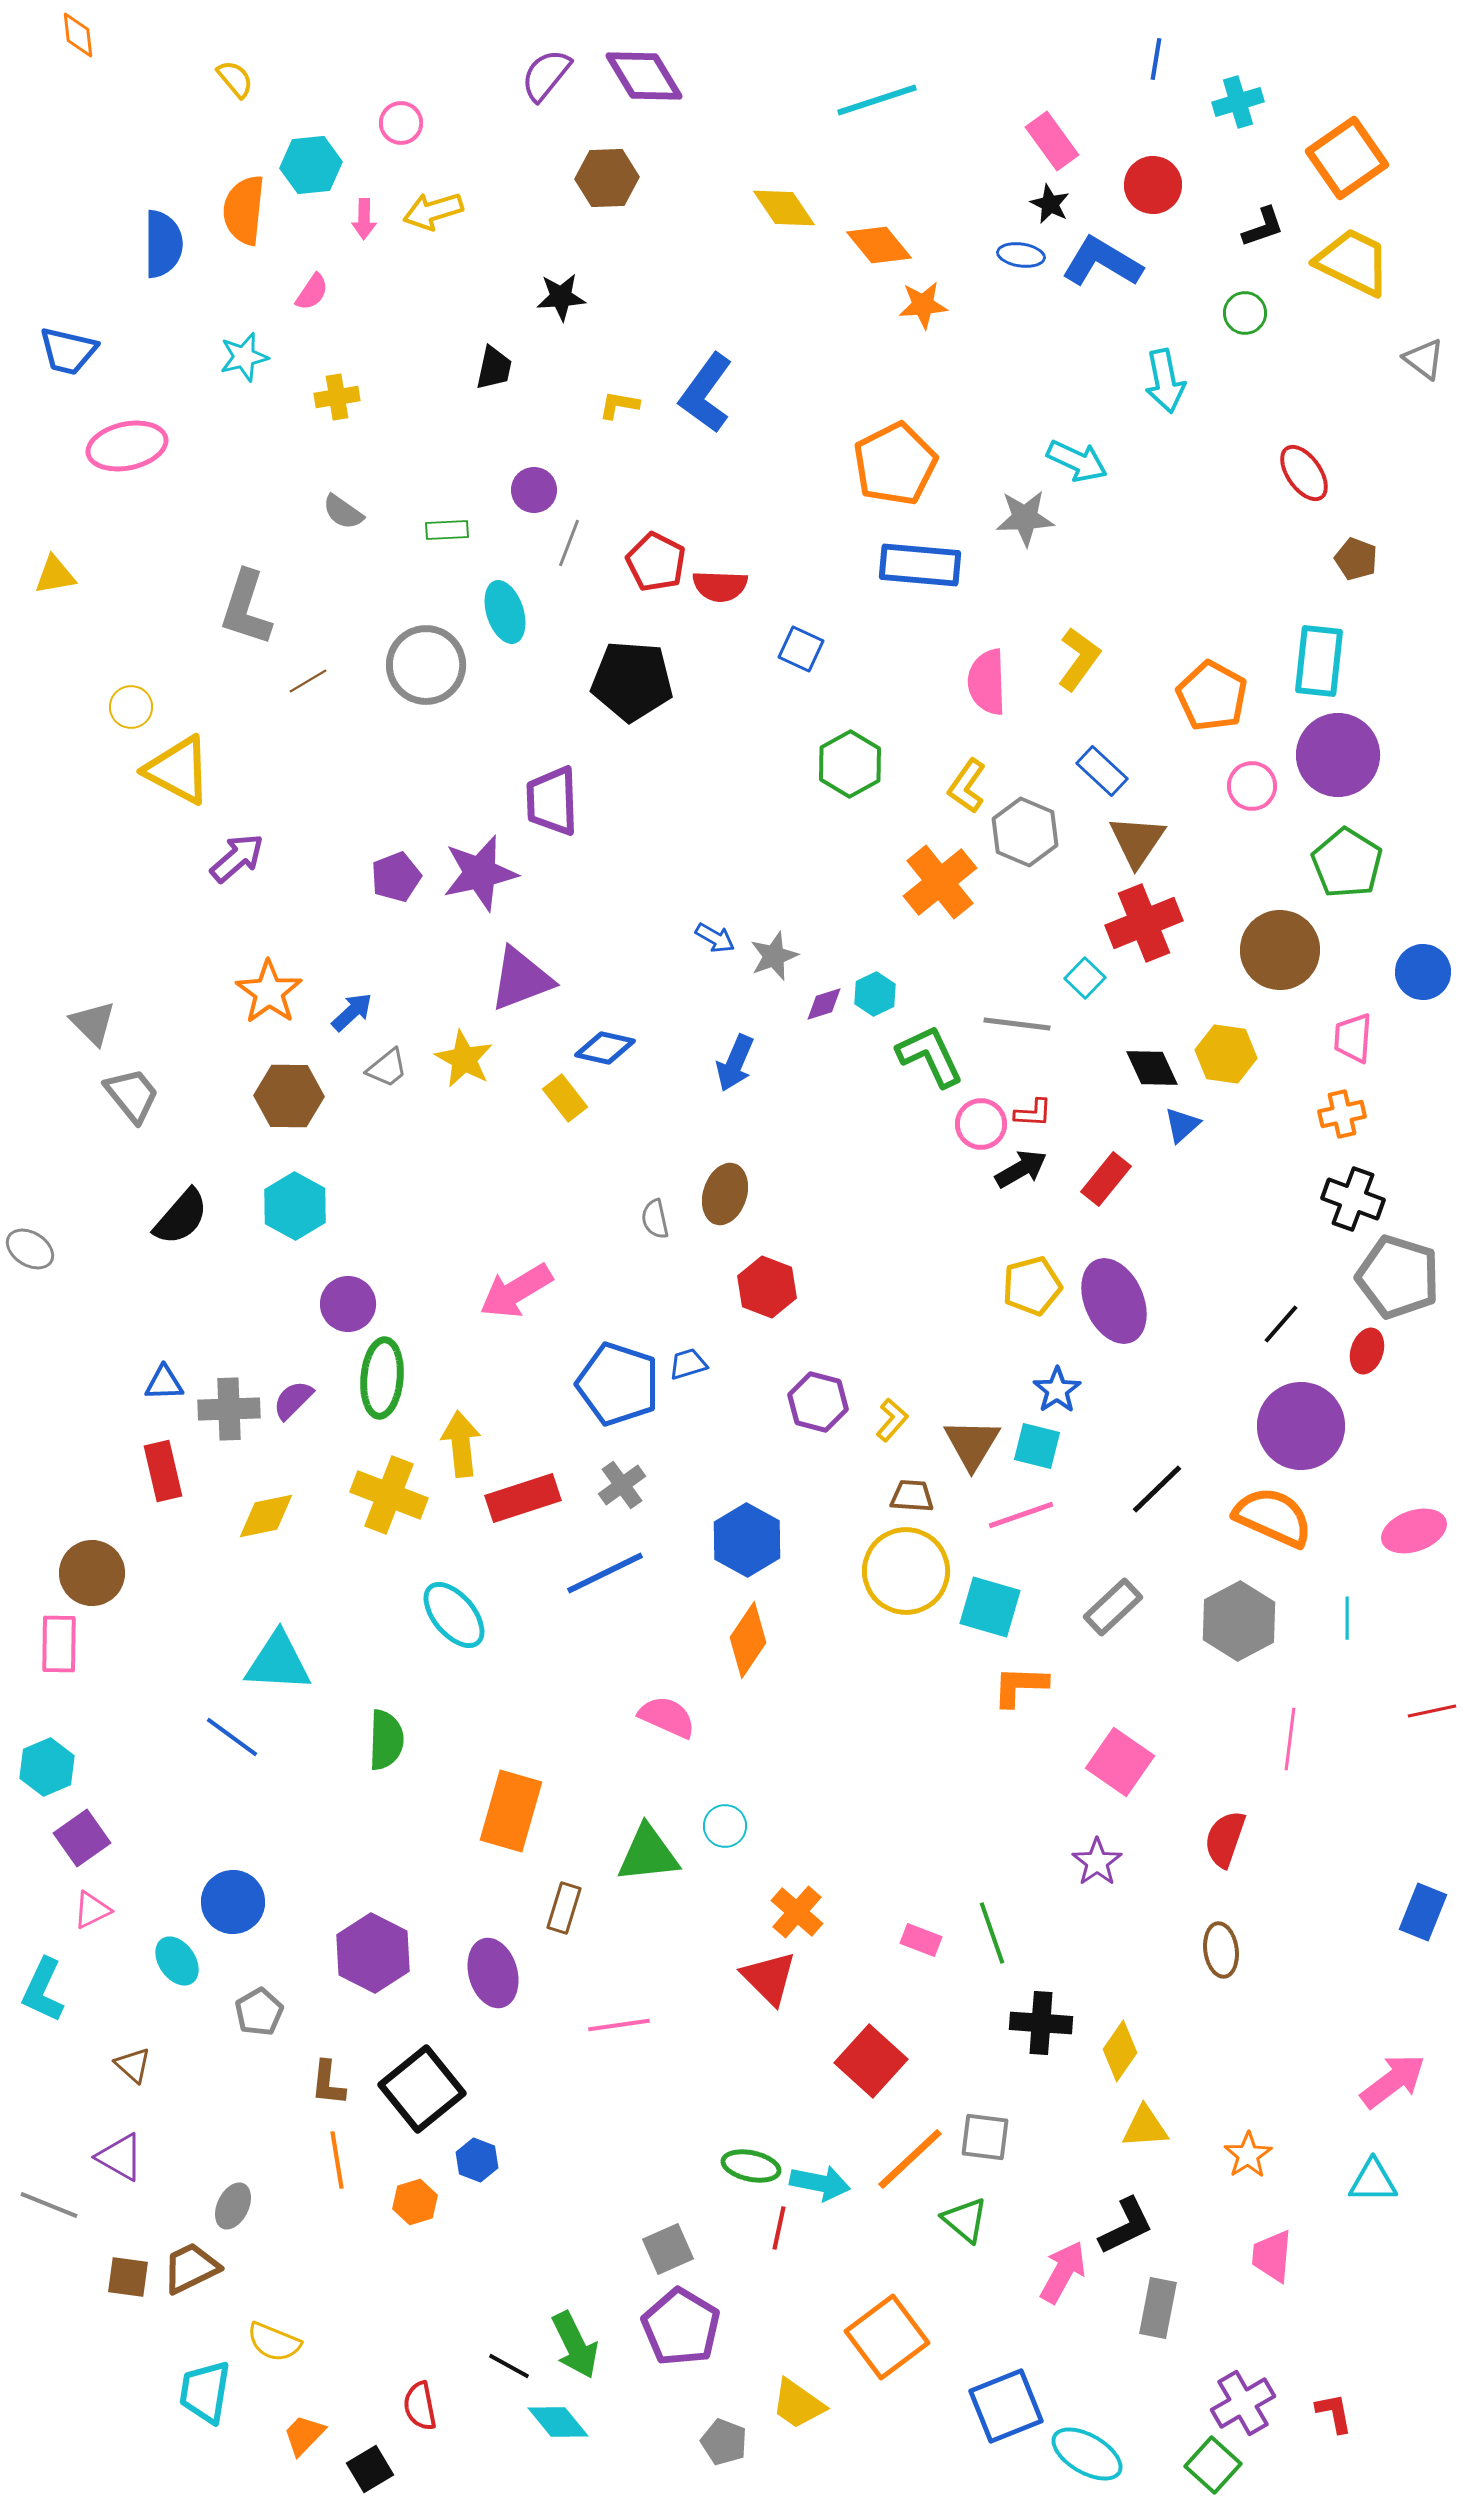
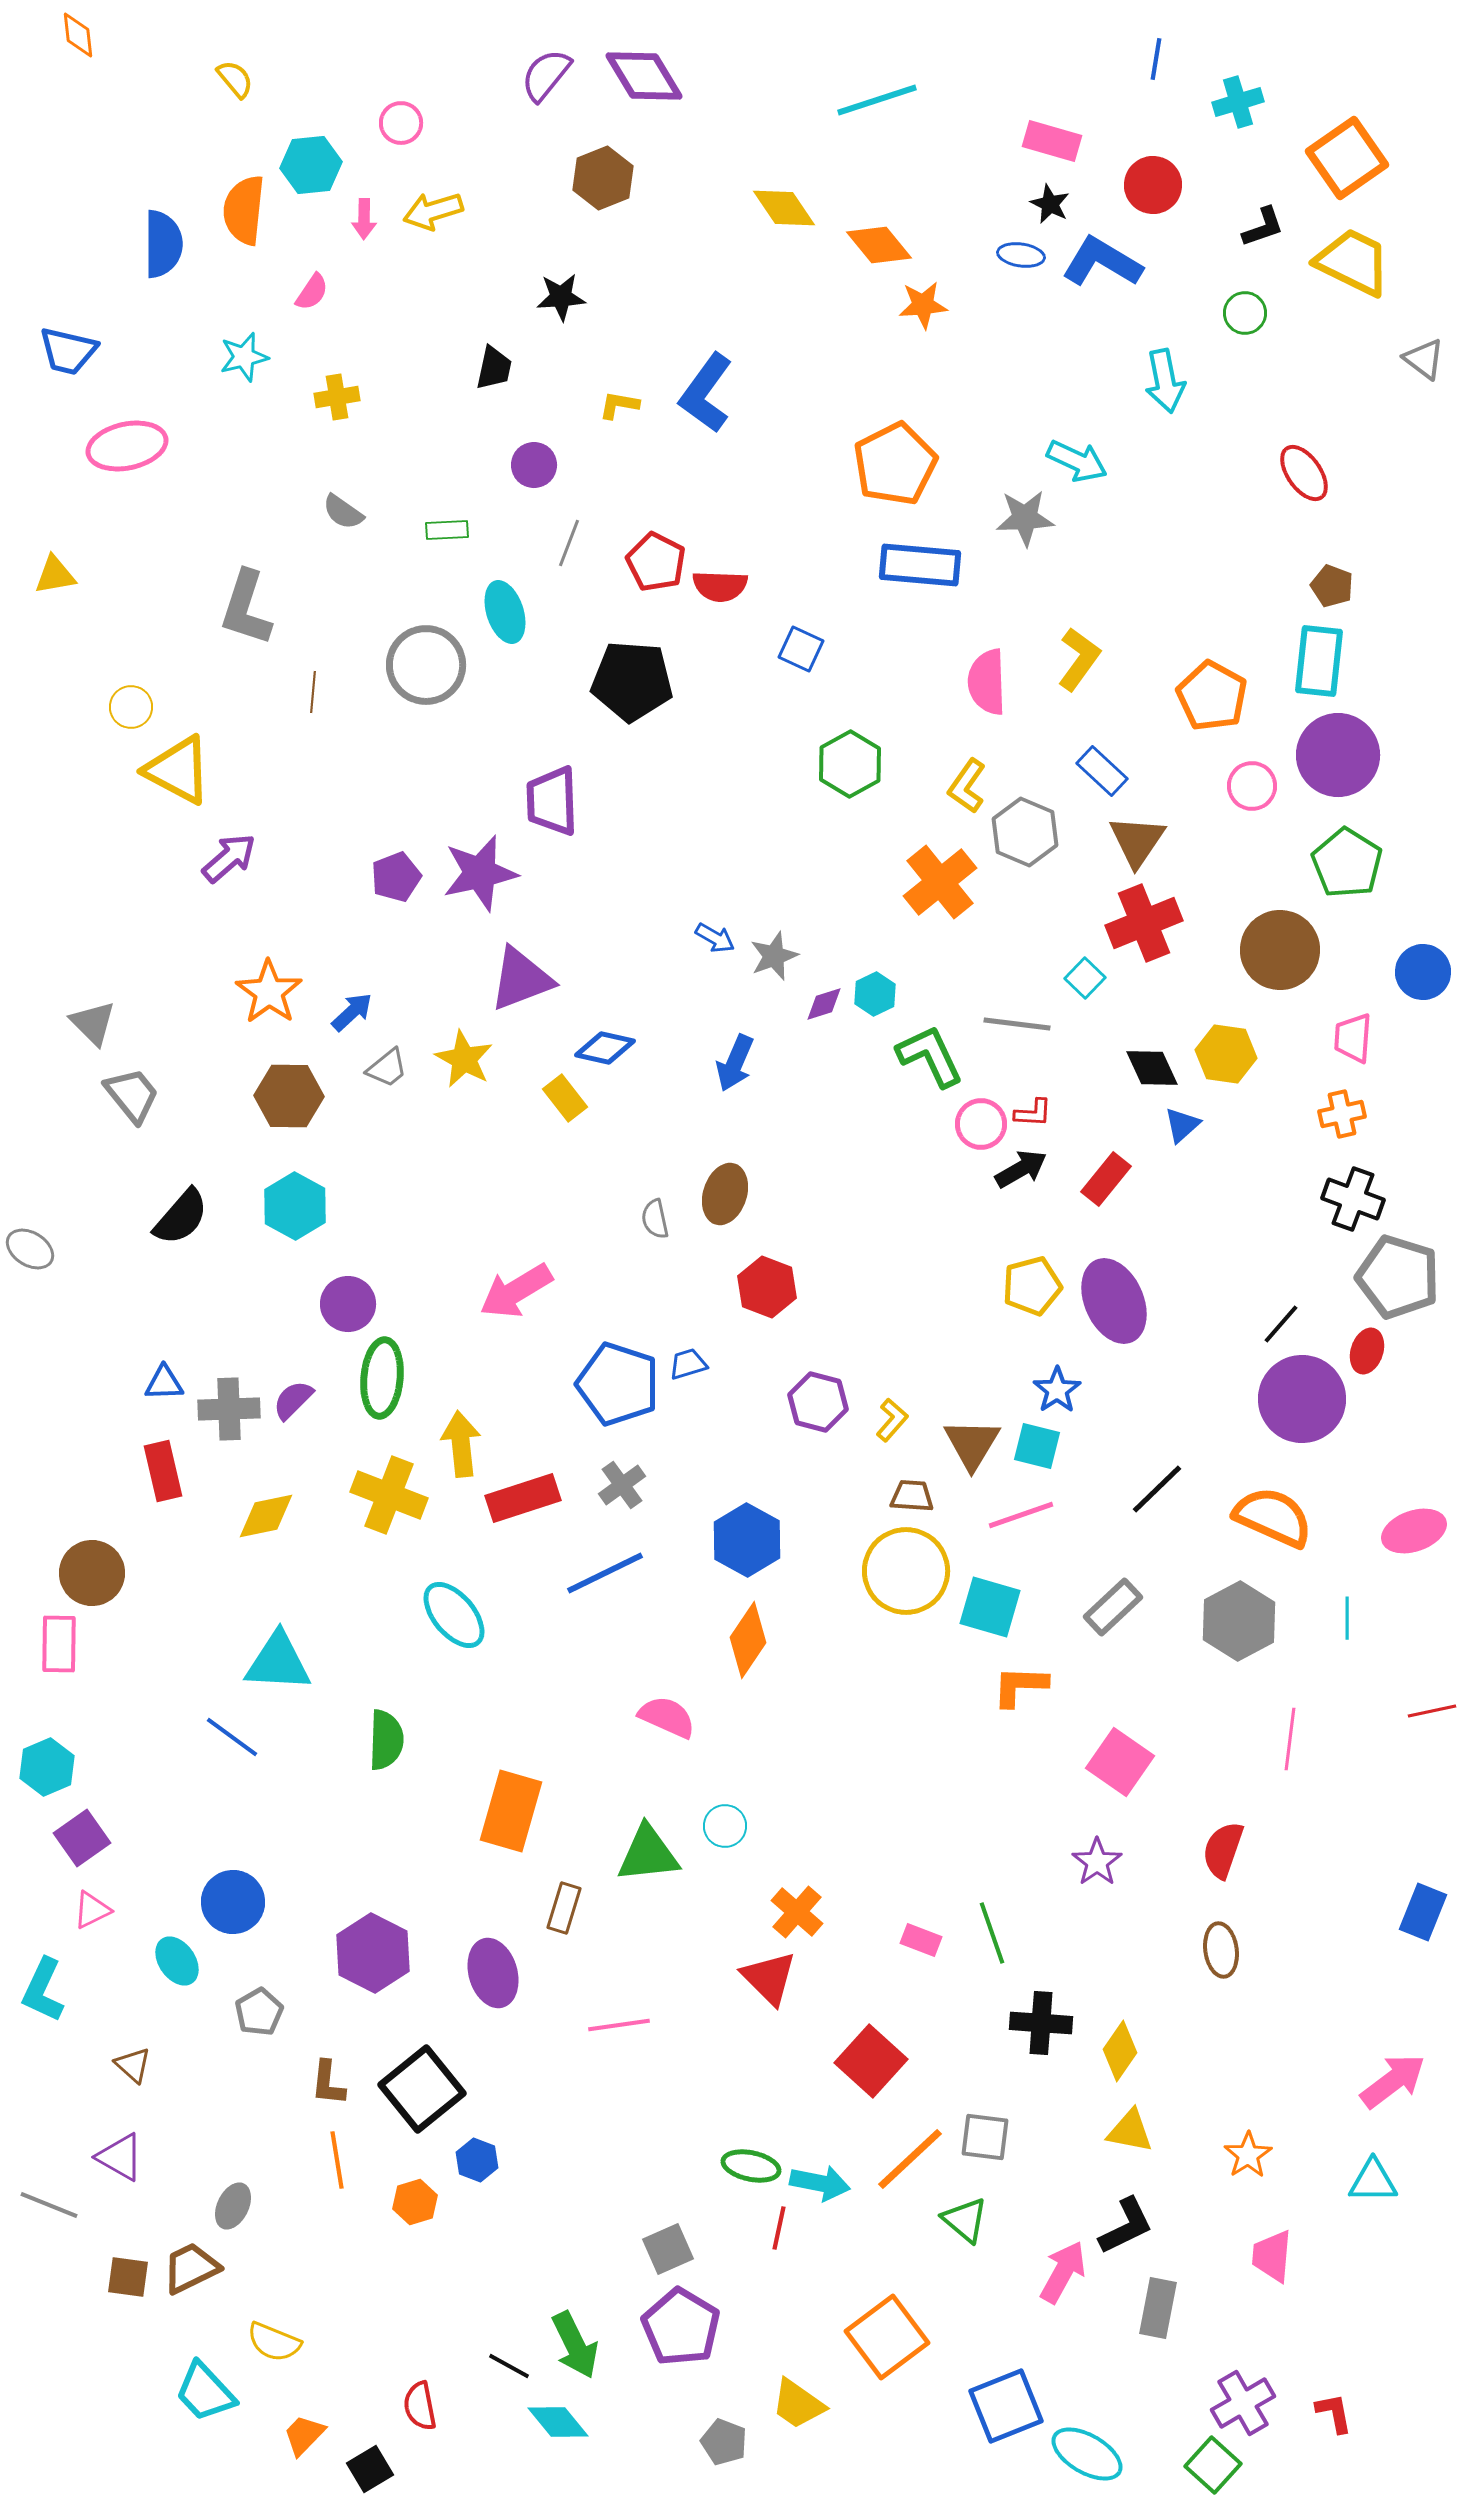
pink rectangle at (1052, 141): rotated 38 degrees counterclockwise
brown hexagon at (607, 178): moved 4 px left; rotated 20 degrees counterclockwise
purple circle at (534, 490): moved 25 px up
brown pentagon at (1356, 559): moved 24 px left, 27 px down
brown line at (308, 681): moved 5 px right, 11 px down; rotated 54 degrees counterclockwise
purple arrow at (237, 858): moved 8 px left
purple circle at (1301, 1426): moved 1 px right, 27 px up
red semicircle at (1225, 1839): moved 2 px left, 11 px down
yellow triangle at (1145, 2127): moved 15 px left, 4 px down; rotated 15 degrees clockwise
cyan trapezoid at (205, 2392): rotated 52 degrees counterclockwise
